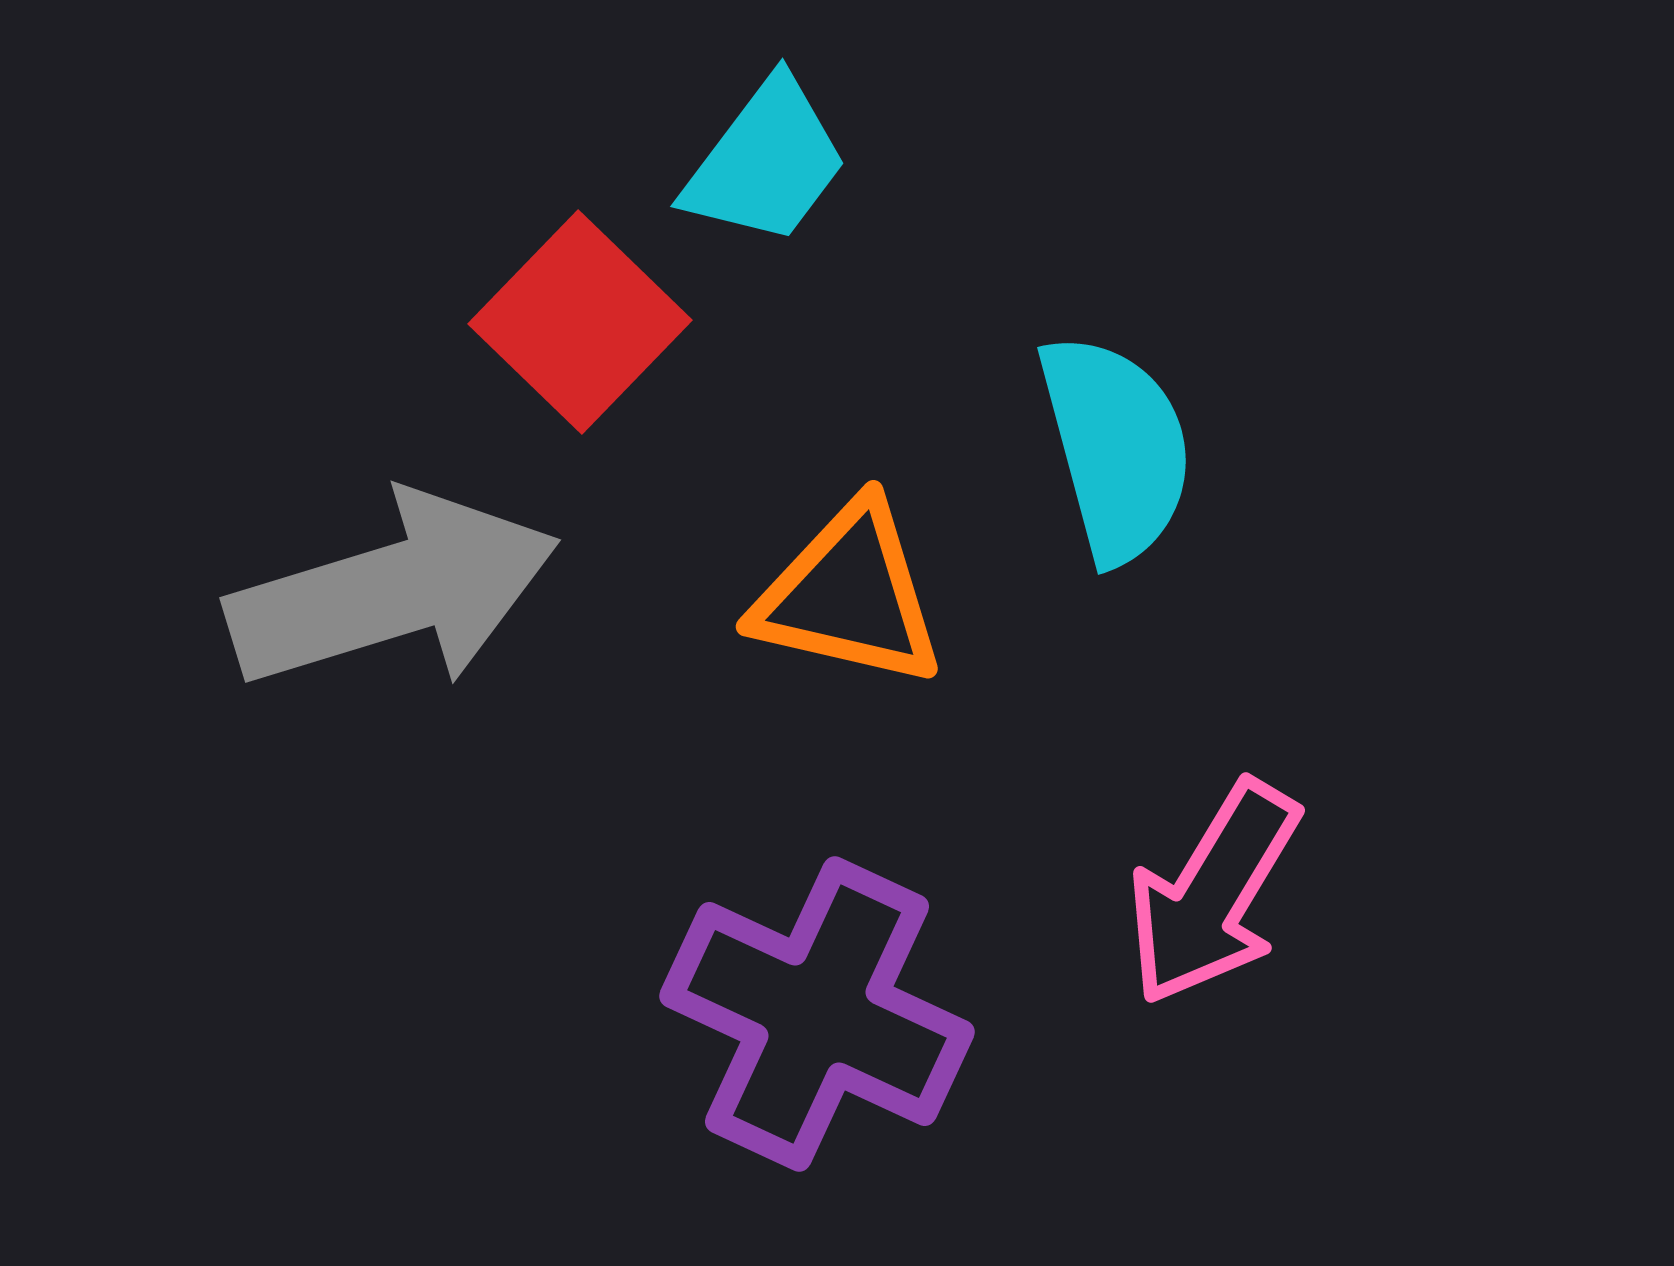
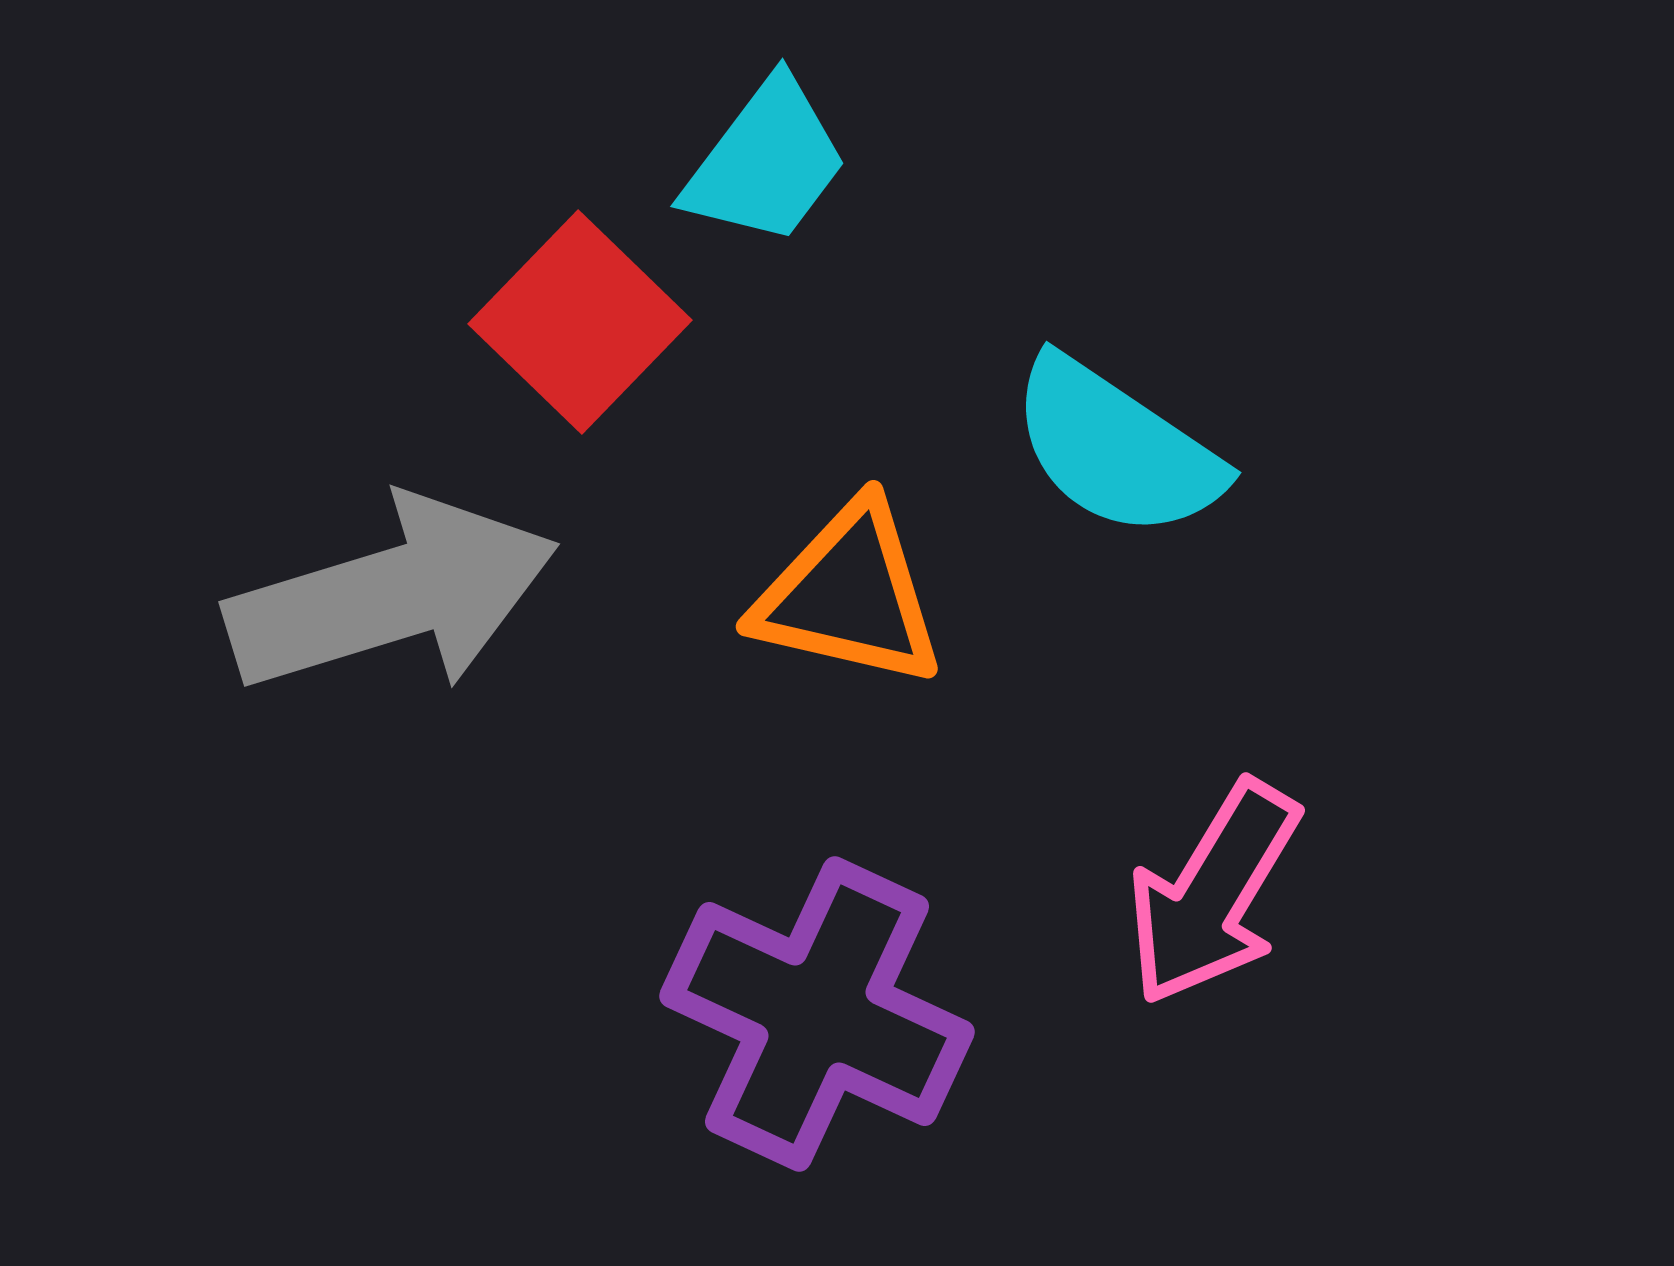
cyan semicircle: rotated 139 degrees clockwise
gray arrow: moved 1 px left, 4 px down
